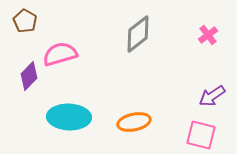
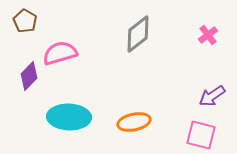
pink semicircle: moved 1 px up
